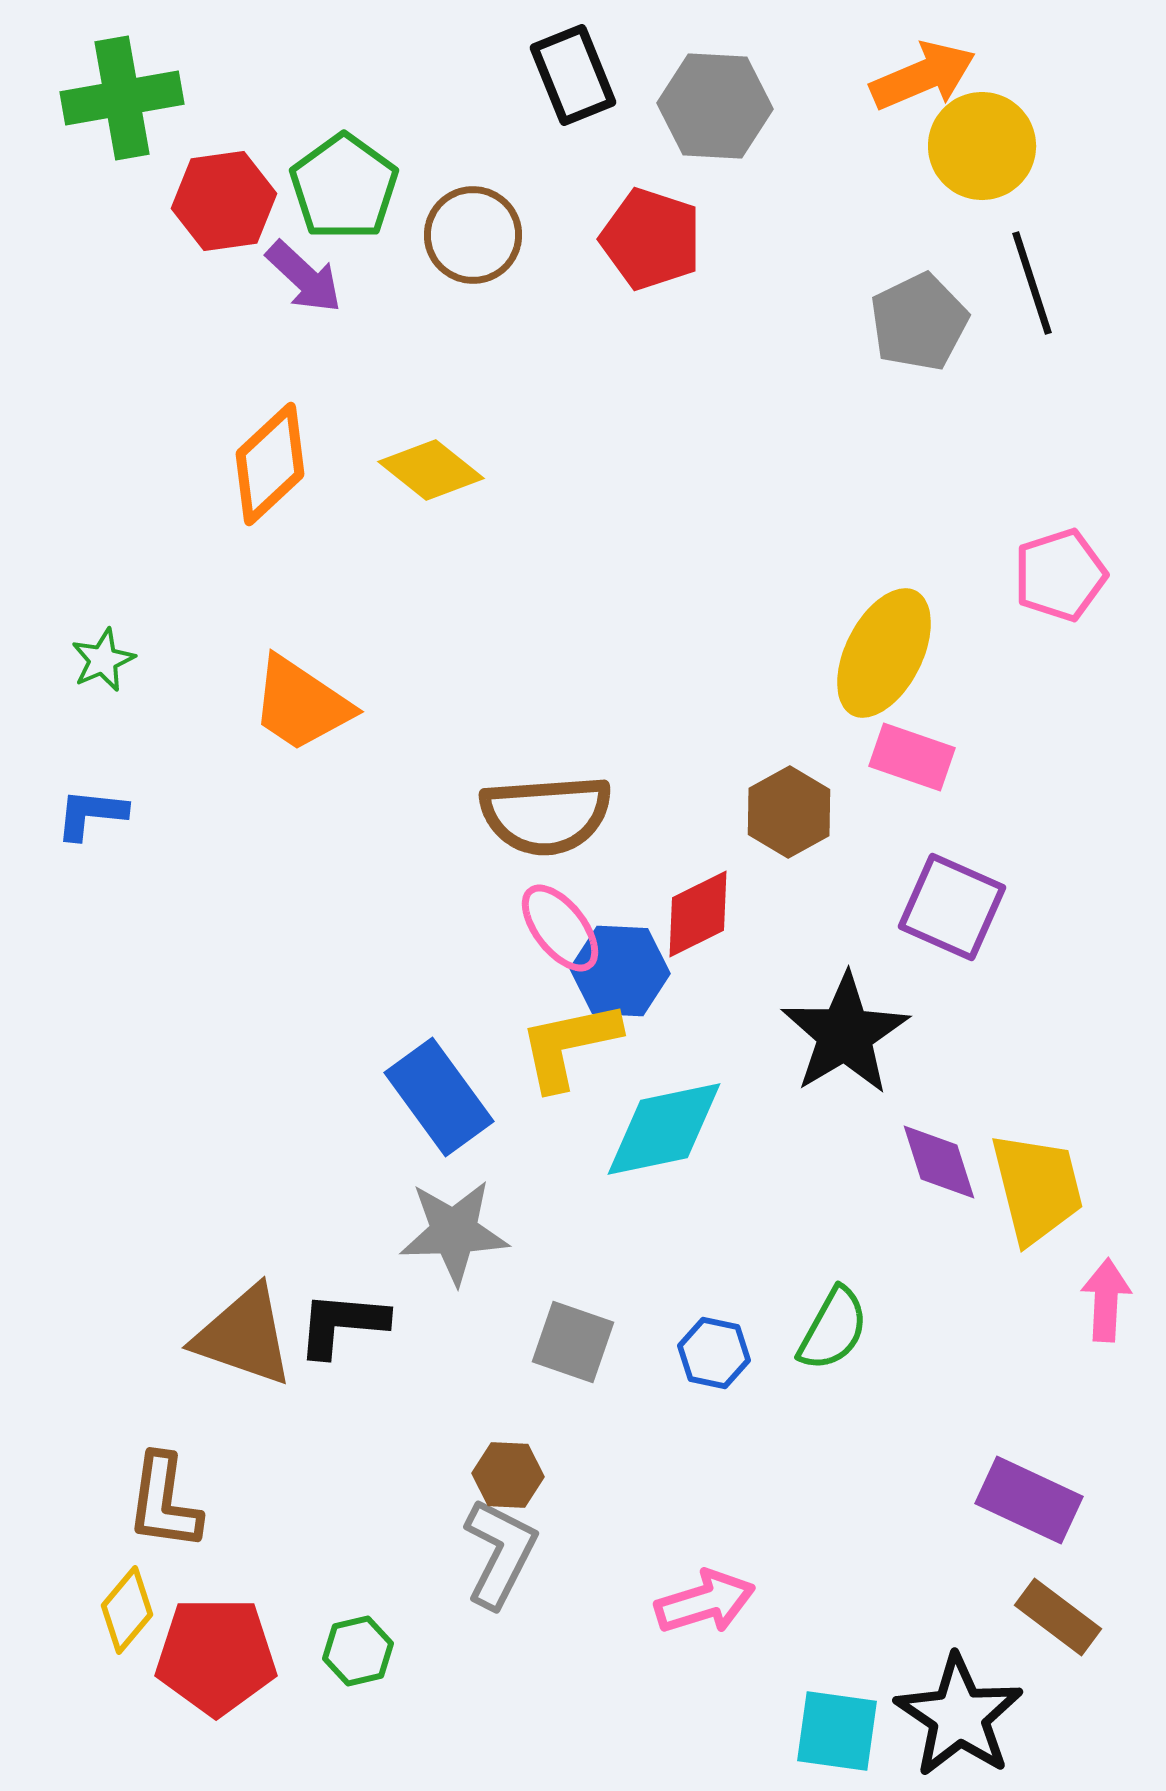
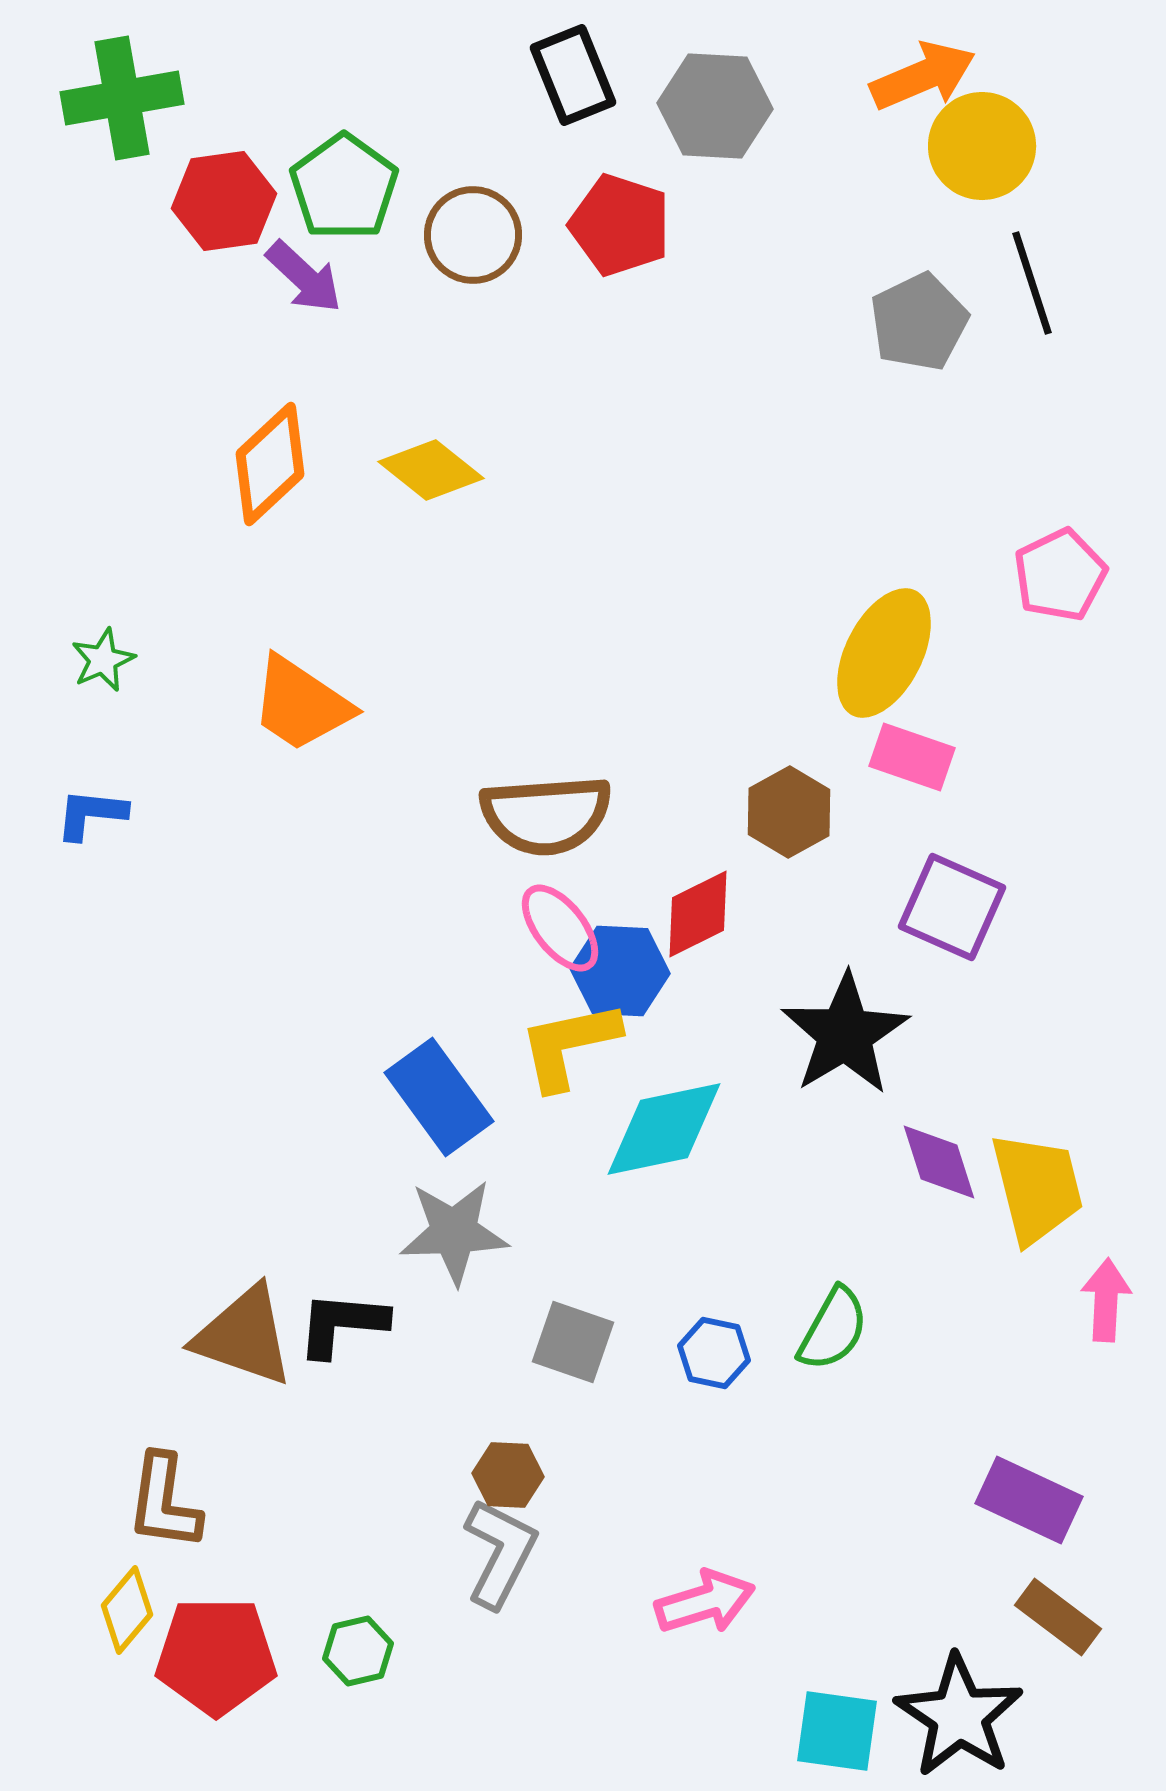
red pentagon at (651, 239): moved 31 px left, 14 px up
pink pentagon at (1060, 575): rotated 8 degrees counterclockwise
